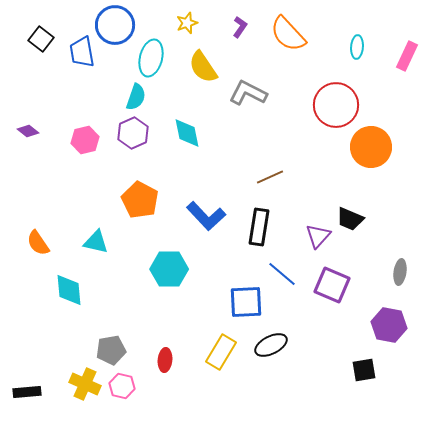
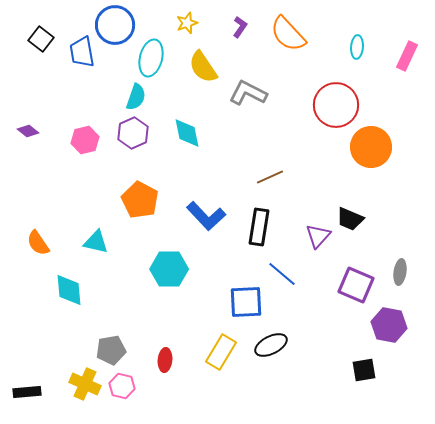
purple square at (332, 285): moved 24 px right
